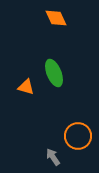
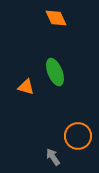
green ellipse: moved 1 px right, 1 px up
